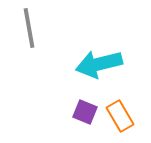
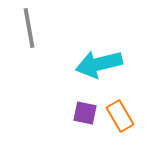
purple square: moved 1 px down; rotated 10 degrees counterclockwise
